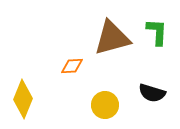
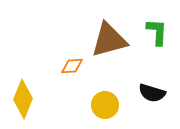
brown triangle: moved 3 px left, 2 px down
